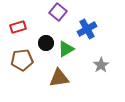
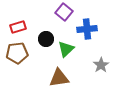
purple square: moved 6 px right
blue cross: rotated 24 degrees clockwise
black circle: moved 4 px up
green triangle: rotated 12 degrees counterclockwise
brown pentagon: moved 5 px left, 7 px up
